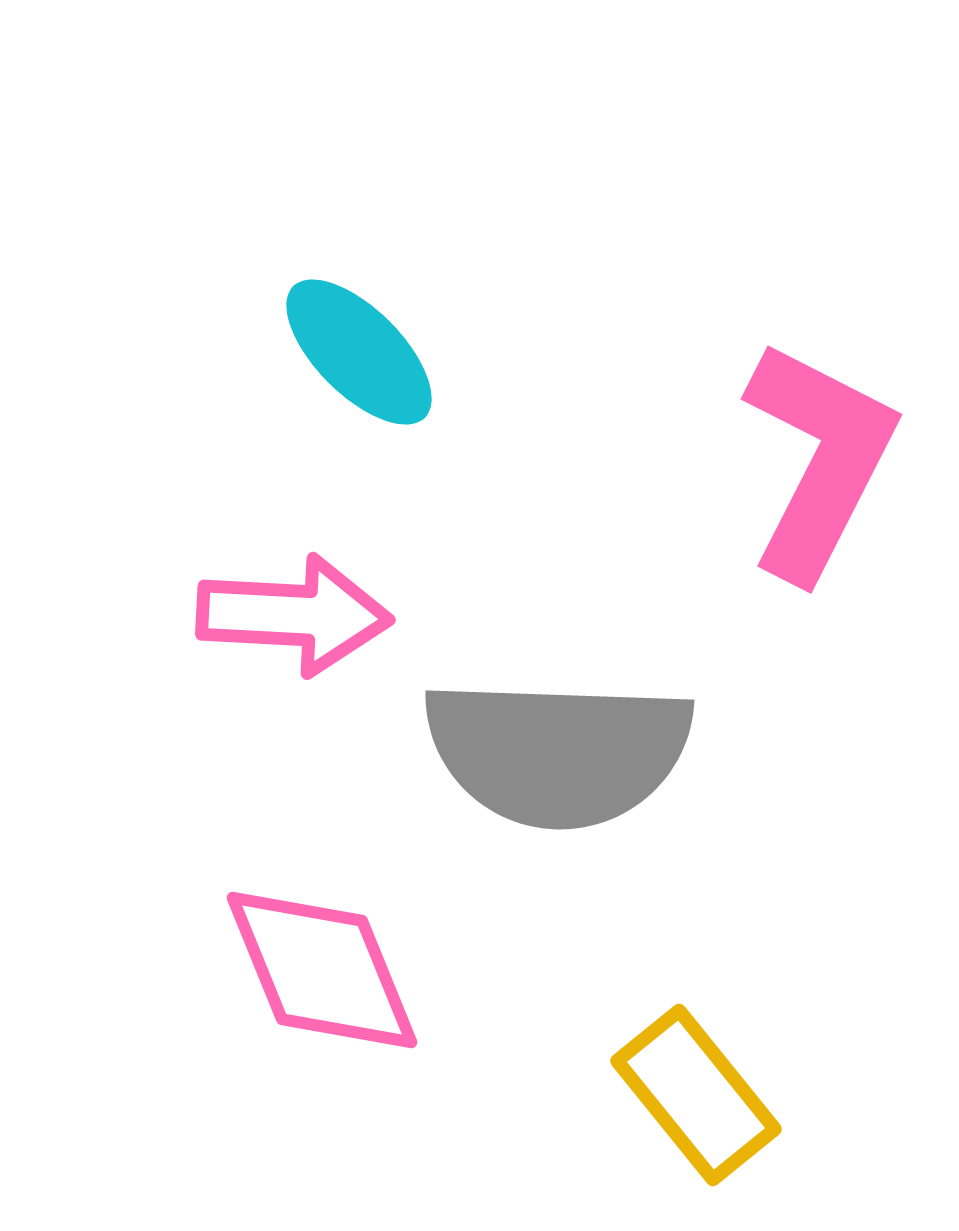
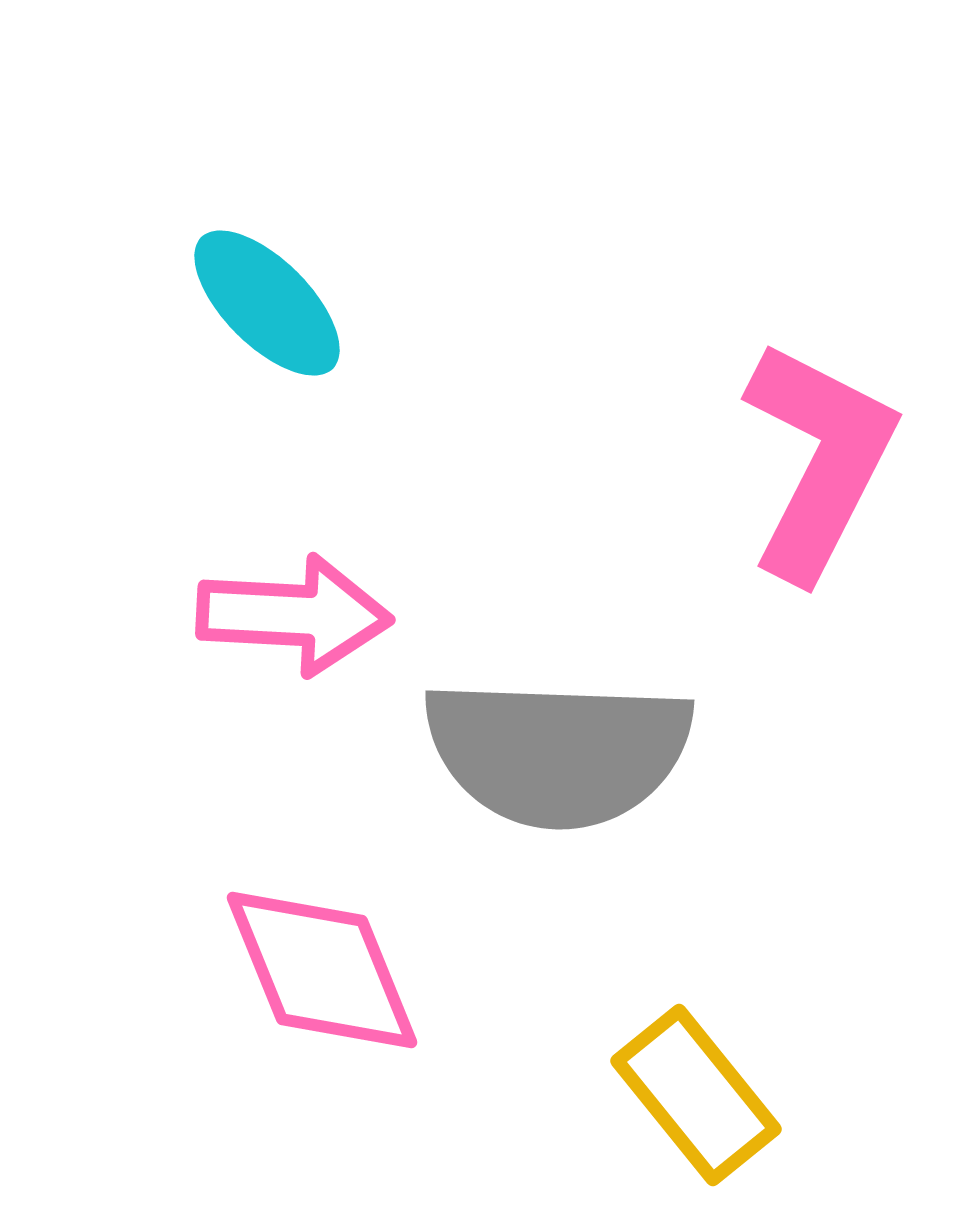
cyan ellipse: moved 92 px left, 49 px up
